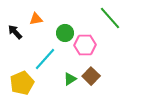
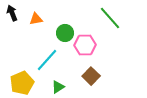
black arrow: moved 3 px left, 19 px up; rotated 21 degrees clockwise
cyan line: moved 2 px right, 1 px down
green triangle: moved 12 px left, 8 px down
